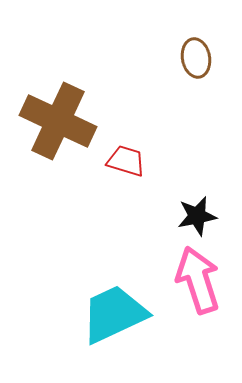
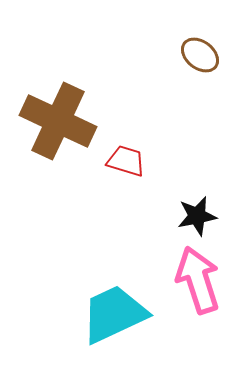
brown ellipse: moved 4 px right, 3 px up; rotated 42 degrees counterclockwise
